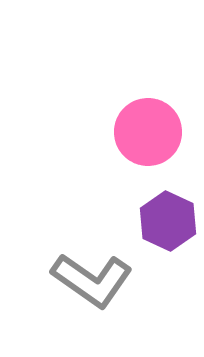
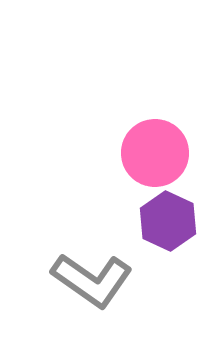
pink circle: moved 7 px right, 21 px down
